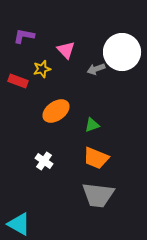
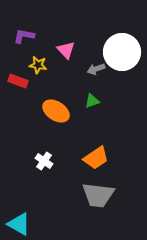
yellow star: moved 4 px left, 4 px up; rotated 24 degrees clockwise
orange ellipse: rotated 68 degrees clockwise
green triangle: moved 24 px up
orange trapezoid: rotated 56 degrees counterclockwise
